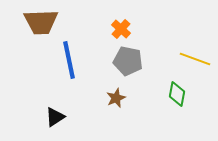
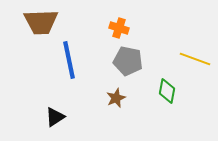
orange cross: moved 2 px left, 1 px up; rotated 24 degrees counterclockwise
green diamond: moved 10 px left, 3 px up
